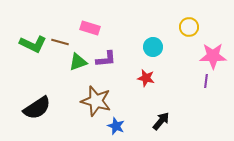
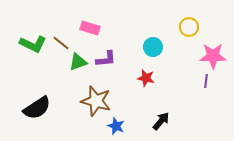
brown line: moved 1 px right, 1 px down; rotated 24 degrees clockwise
